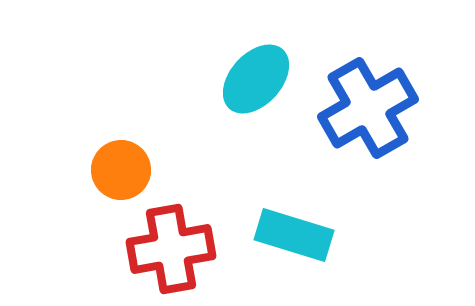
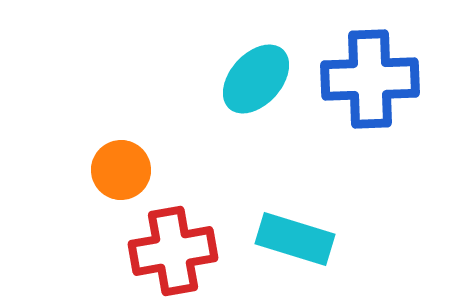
blue cross: moved 2 px right, 29 px up; rotated 28 degrees clockwise
cyan rectangle: moved 1 px right, 4 px down
red cross: moved 2 px right, 2 px down
